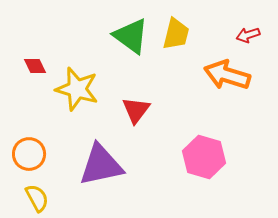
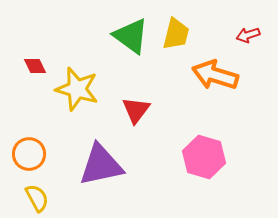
orange arrow: moved 12 px left
